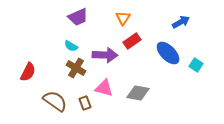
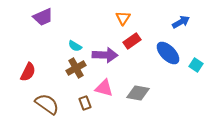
purple trapezoid: moved 35 px left
cyan semicircle: moved 4 px right
brown cross: rotated 30 degrees clockwise
brown semicircle: moved 8 px left, 3 px down
